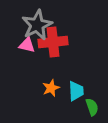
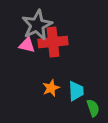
green semicircle: moved 1 px right, 1 px down
